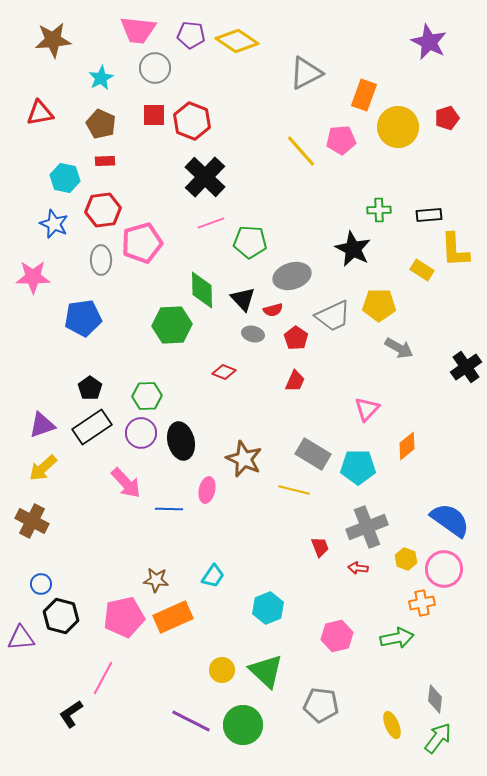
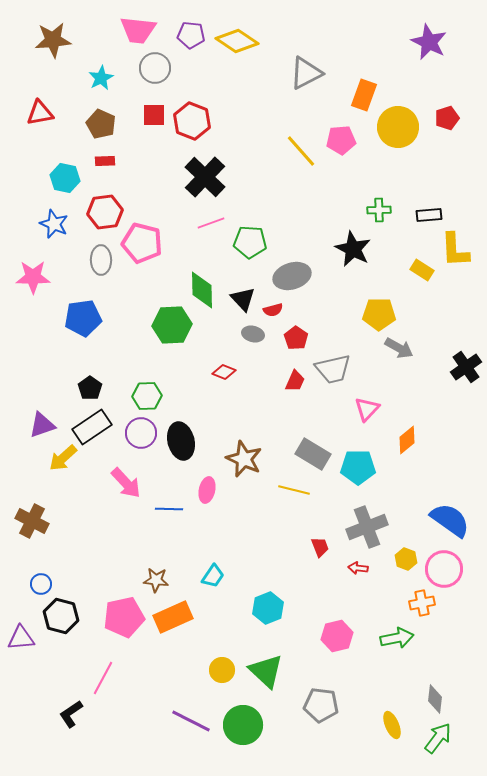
red hexagon at (103, 210): moved 2 px right, 2 px down
pink pentagon at (142, 243): rotated 30 degrees clockwise
yellow pentagon at (379, 305): moved 9 px down
gray trapezoid at (333, 316): moved 53 px down; rotated 12 degrees clockwise
orange diamond at (407, 446): moved 6 px up
yellow arrow at (43, 468): moved 20 px right, 10 px up
